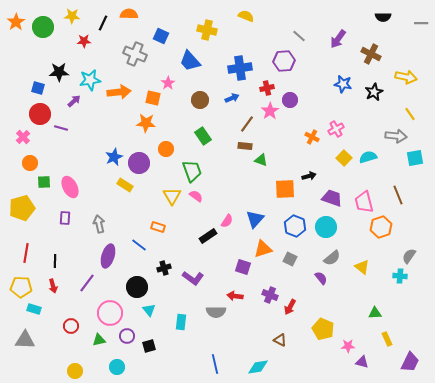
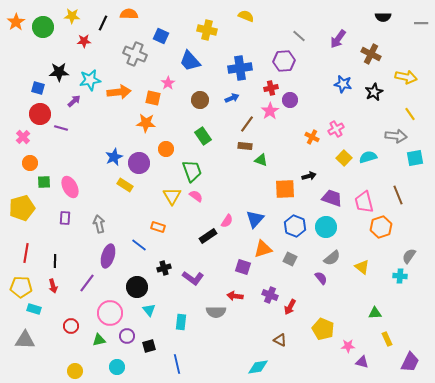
red cross at (267, 88): moved 4 px right
blue line at (215, 364): moved 38 px left
